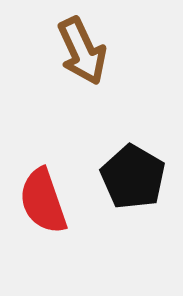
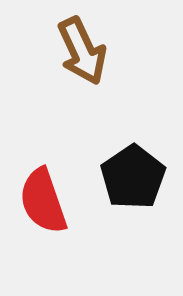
black pentagon: rotated 8 degrees clockwise
